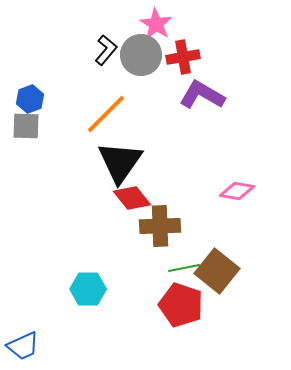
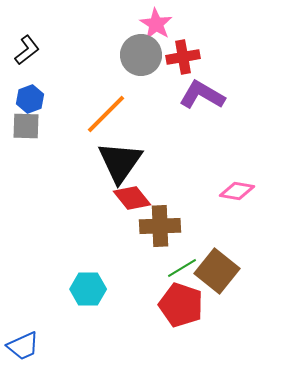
black L-shape: moved 79 px left; rotated 12 degrees clockwise
green line: moved 2 px left; rotated 20 degrees counterclockwise
